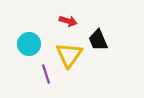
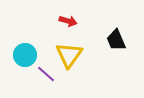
black trapezoid: moved 18 px right
cyan circle: moved 4 px left, 11 px down
purple line: rotated 30 degrees counterclockwise
